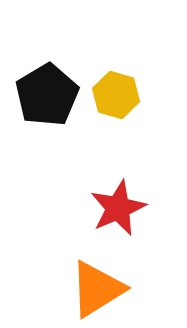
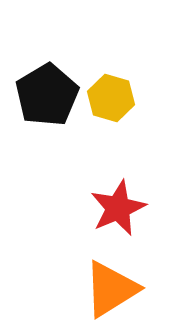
yellow hexagon: moved 5 px left, 3 px down
orange triangle: moved 14 px right
